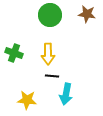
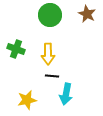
brown star: rotated 18 degrees clockwise
green cross: moved 2 px right, 4 px up
yellow star: rotated 18 degrees counterclockwise
